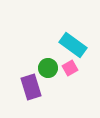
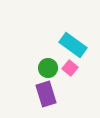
pink square: rotated 21 degrees counterclockwise
purple rectangle: moved 15 px right, 7 px down
